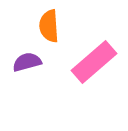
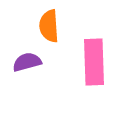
pink rectangle: rotated 51 degrees counterclockwise
